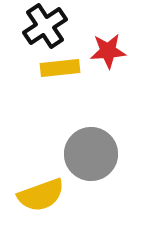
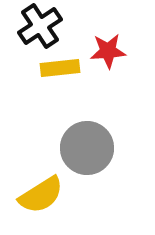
black cross: moved 5 px left
gray circle: moved 4 px left, 6 px up
yellow semicircle: rotated 12 degrees counterclockwise
